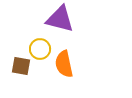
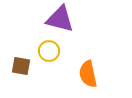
yellow circle: moved 9 px right, 2 px down
orange semicircle: moved 24 px right, 10 px down
